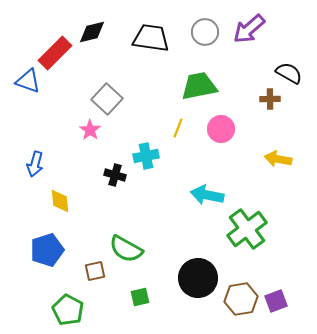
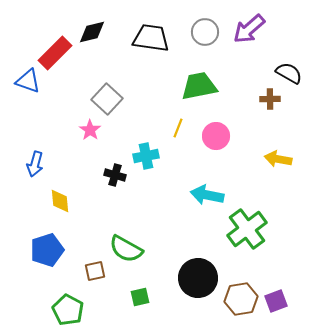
pink circle: moved 5 px left, 7 px down
